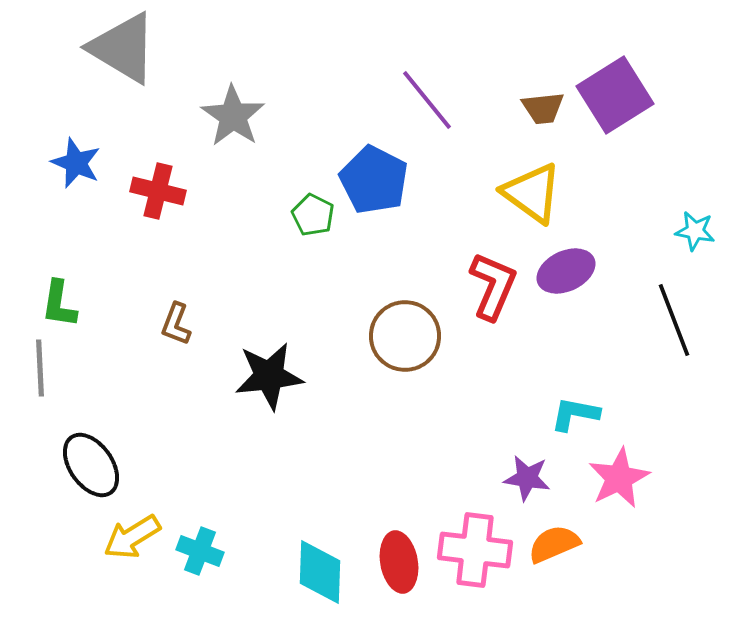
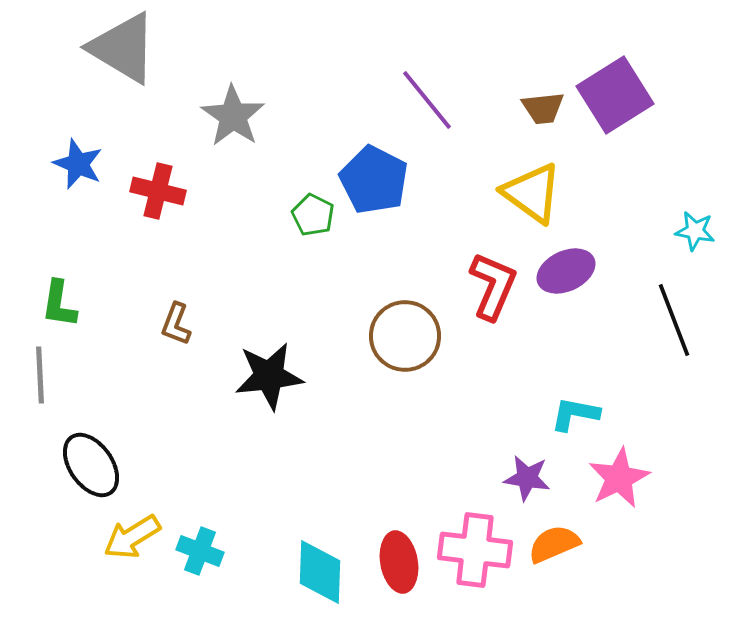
blue star: moved 2 px right, 1 px down
gray line: moved 7 px down
